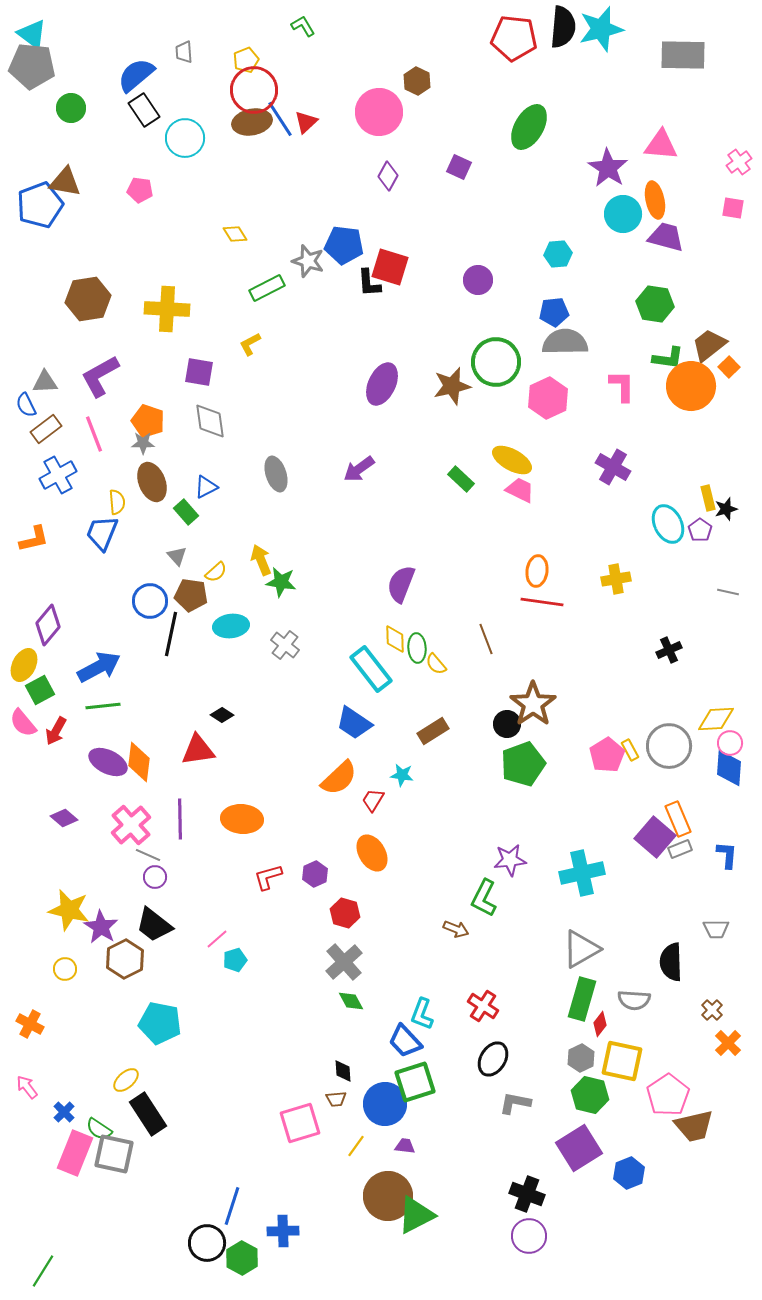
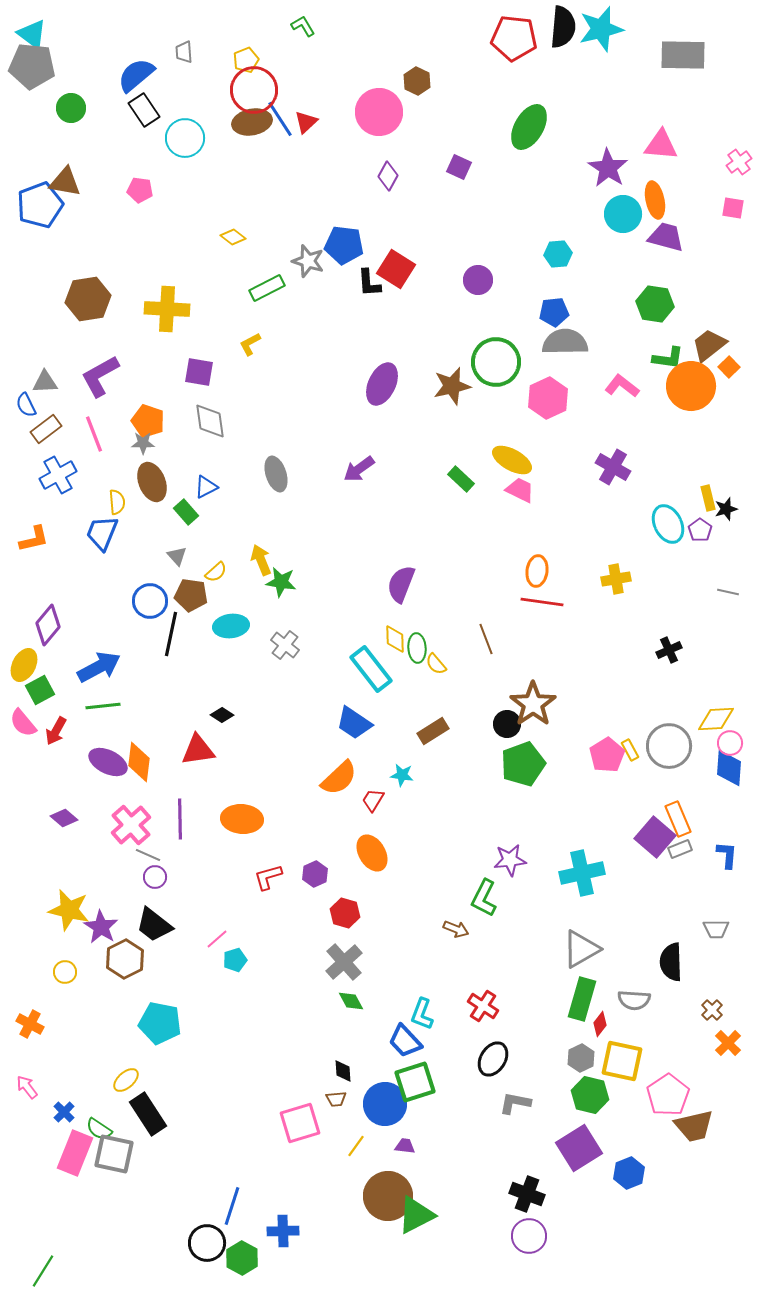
yellow diamond at (235, 234): moved 2 px left, 3 px down; rotated 20 degrees counterclockwise
red square at (390, 267): moved 6 px right, 2 px down; rotated 15 degrees clockwise
pink L-shape at (622, 386): rotated 52 degrees counterclockwise
yellow circle at (65, 969): moved 3 px down
